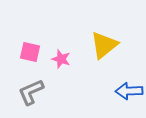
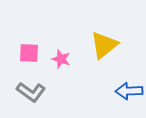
pink square: moved 1 px left, 1 px down; rotated 10 degrees counterclockwise
gray L-shape: rotated 120 degrees counterclockwise
